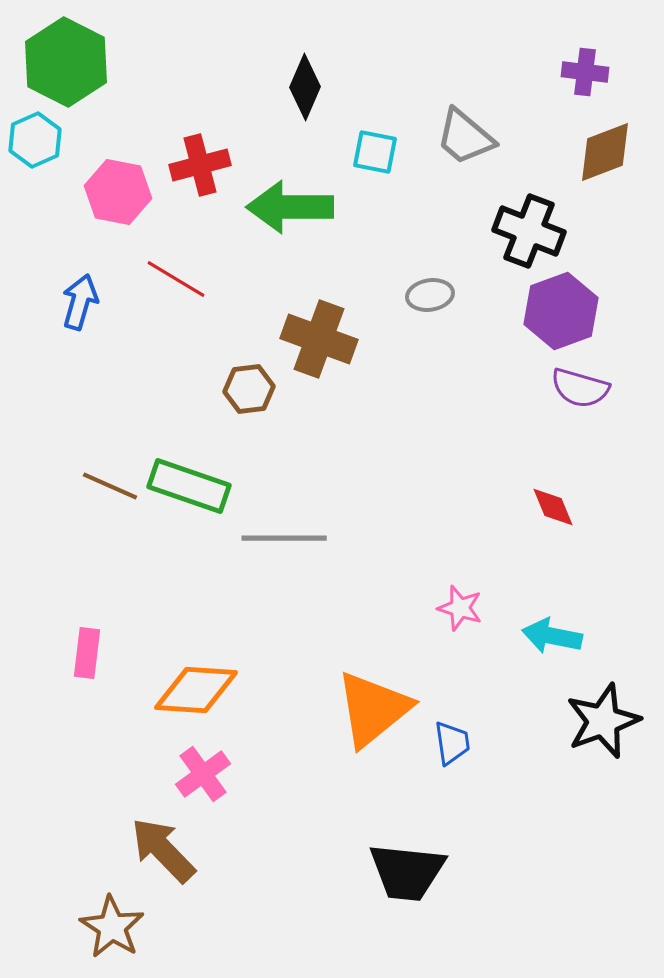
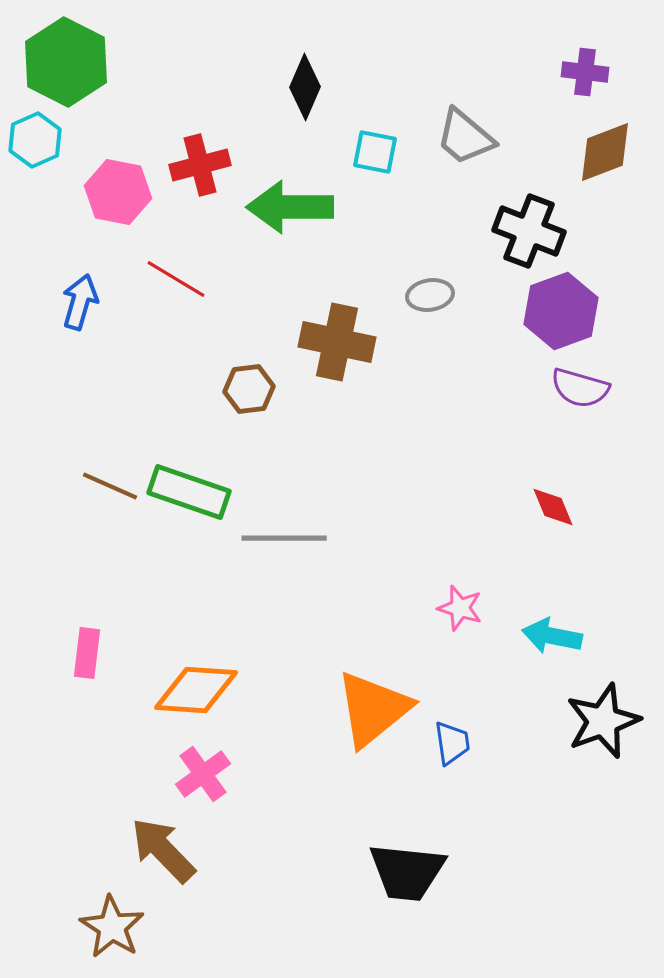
brown cross: moved 18 px right, 3 px down; rotated 8 degrees counterclockwise
green rectangle: moved 6 px down
